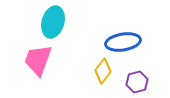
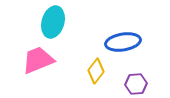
pink trapezoid: rotated 48 degrees clockwise
yellow diamond: moved 7 px left
purple hexagon: moved 1 px left, 2 px down; rotated 10 degrees clockwise
